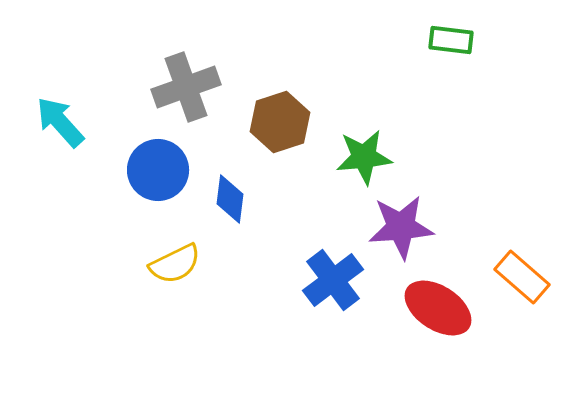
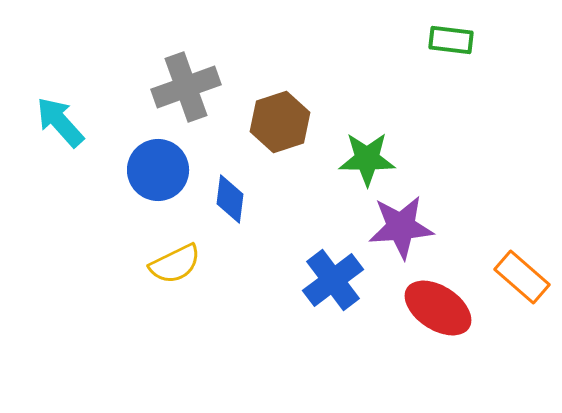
green star: moved 3 px right, 2 px down; rotated 6 degrees clockwise
